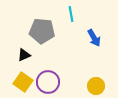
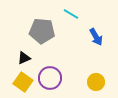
cyan line: rotated 49 degrees counterclockwise
blue arrow: moved 2 px right, 1 px up
black triangle: moved 3 px down
purple circle: moved 2 px right, 4 px up
yellow circle: moved 4 px up
